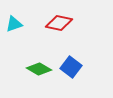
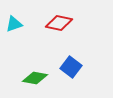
green diamond: moved 4 px left, 9 px down; rotated 20 degrees counterclockwise
